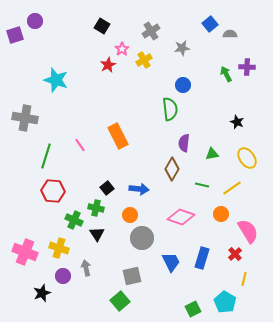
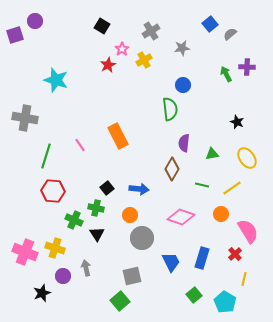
gray semicircle at (230, 34): rotated 40 degrees counterclockwise
yellow cross at (59, 248): moved 4 px left
green square at (193, 309): moved 1 px right, 14 px up; rotated 14 degrees counterclockwise
